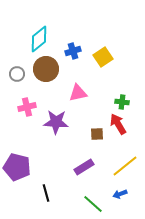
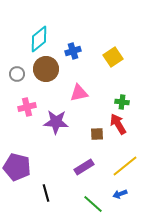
yellow square: moved 10 px right
pink triangle: moved 1 px right
